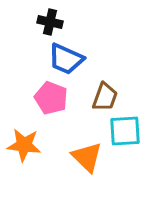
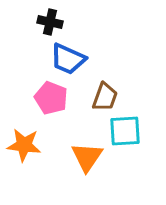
blue trapezoid: moved 2 px right
orange triangle: rotated 20 degrees clockwise
